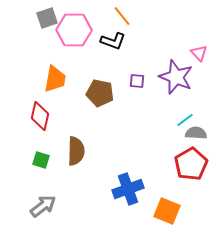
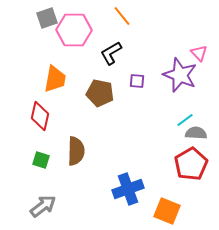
black L-shape: moved 2 px left, 12 px down; rotated 130 degrees clockwise
purple star: moved 4 px right, 2 px up
